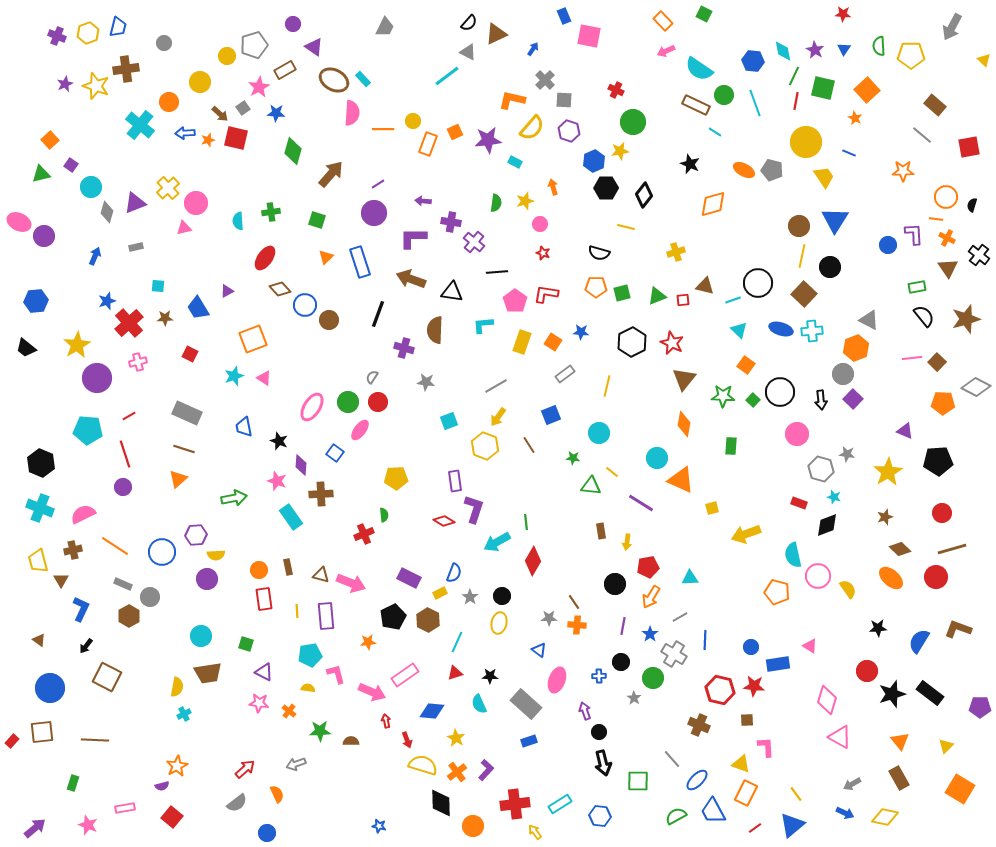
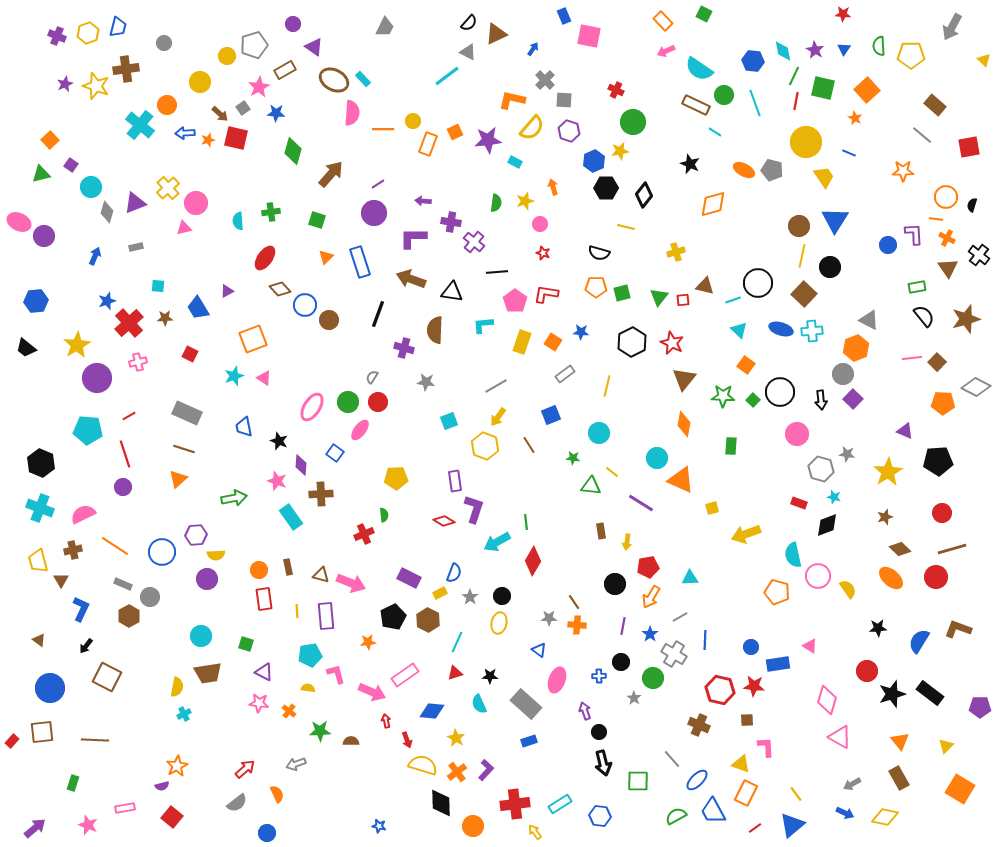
orange circle at (169, 102): moved 2 px left, 3 px down
green triangle at (657, 296): moved 2 px right, 1 px down; rotated 30 degrees counterclockwise
